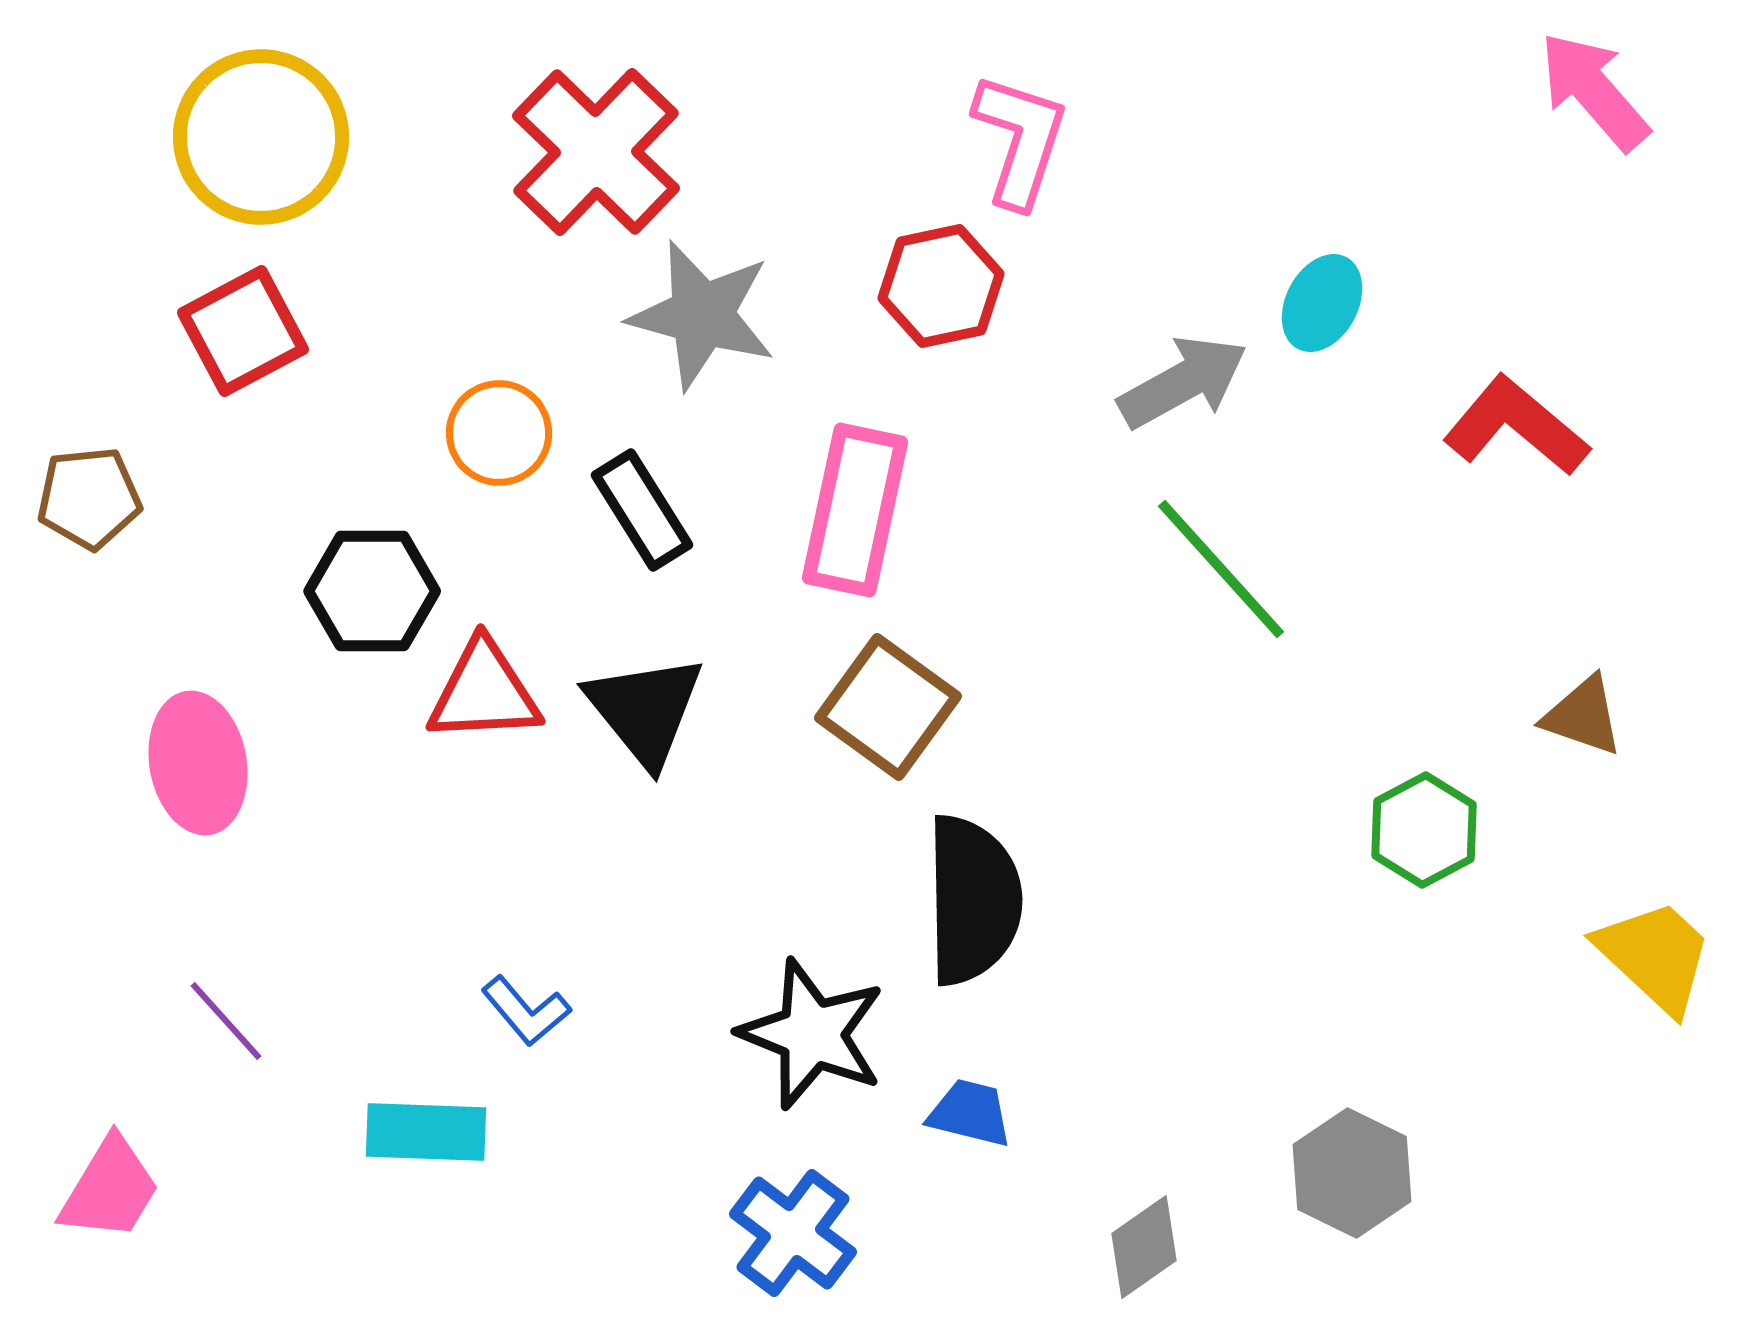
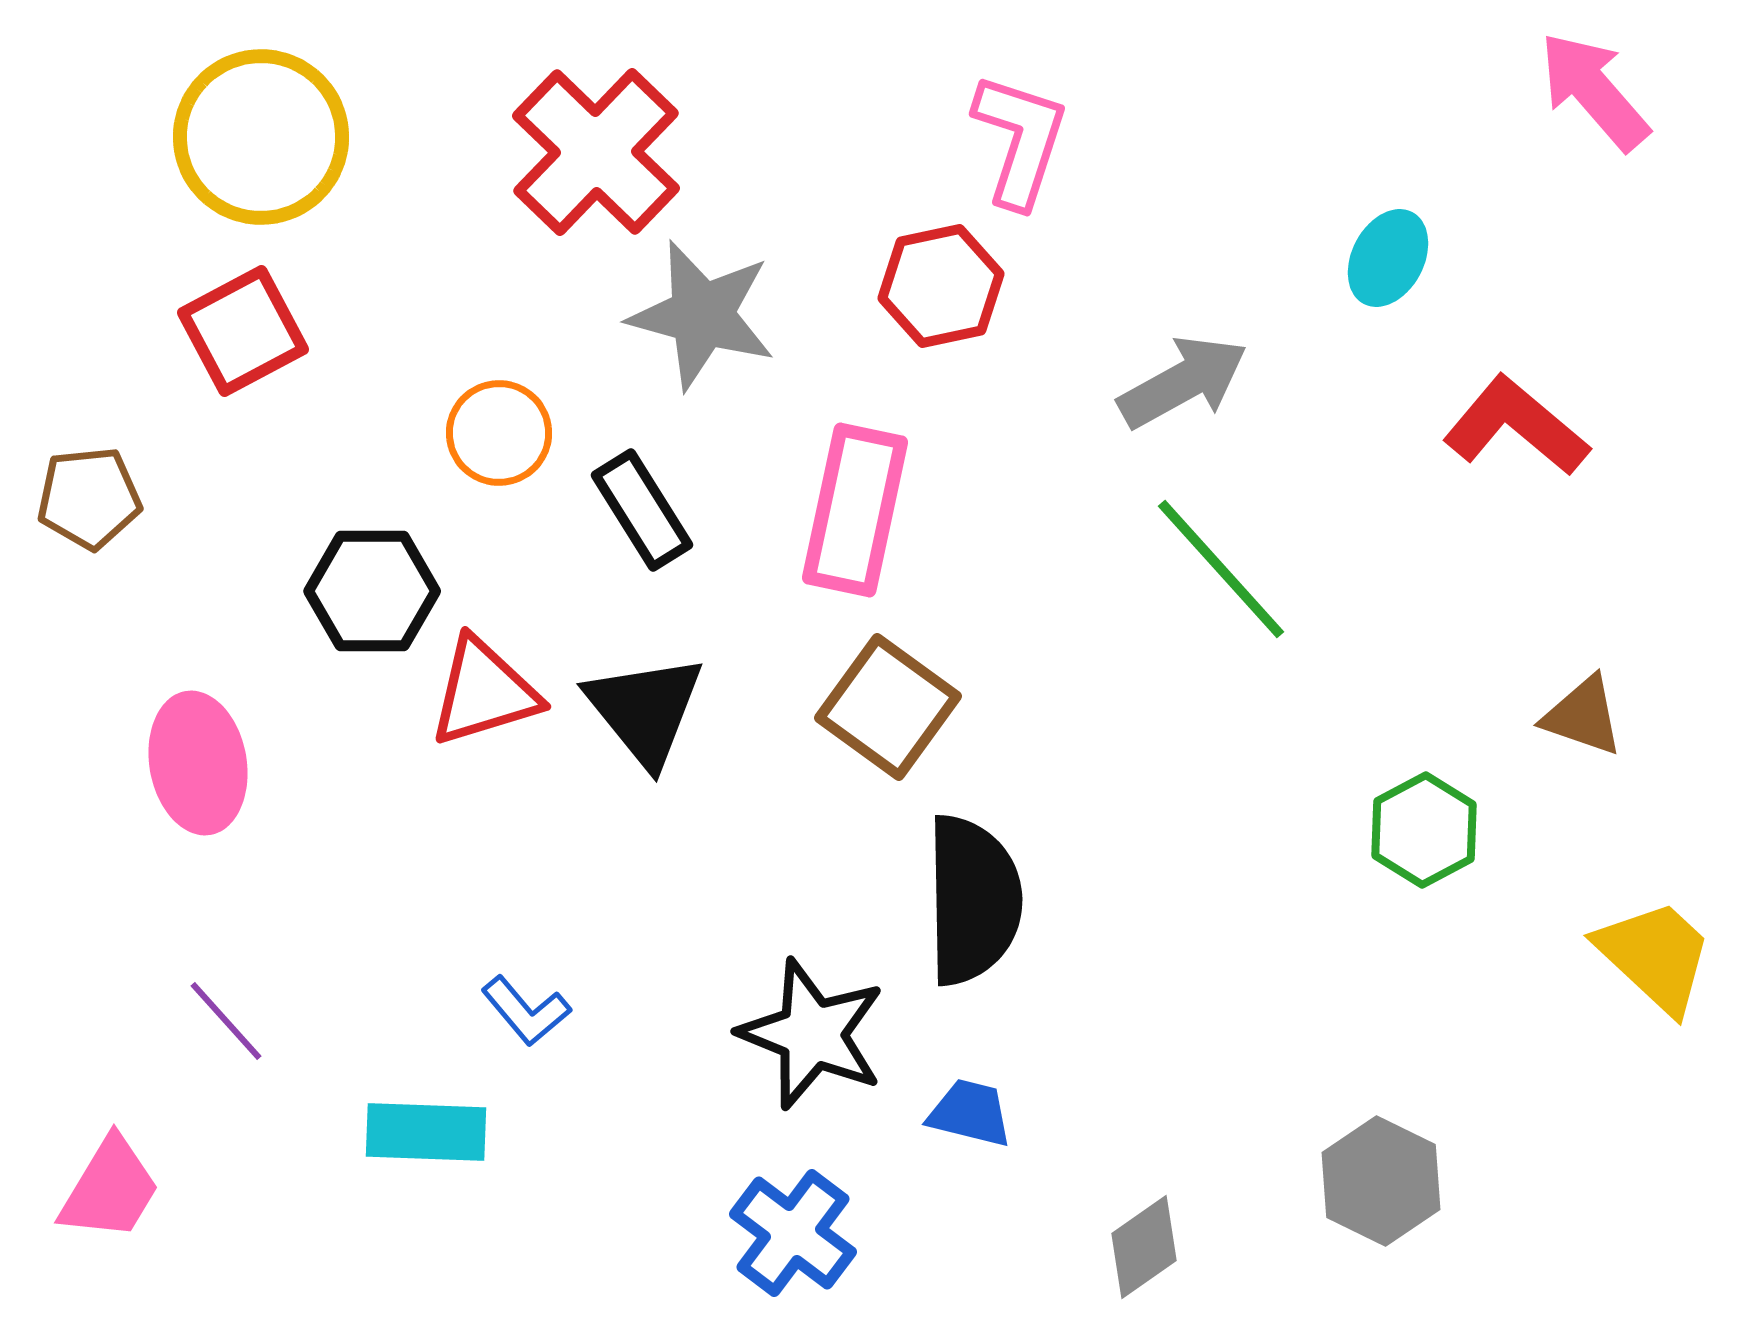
cyan ellipse: moved 66 px right, 45 px up
red triangle: rotated 14 degrees counterclockwise
gray hexagon: moved 29 px right, 8 px down
